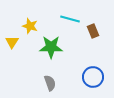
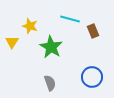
green star: rotated 30 degrees clockwise
blue circle: moved 1 px left
